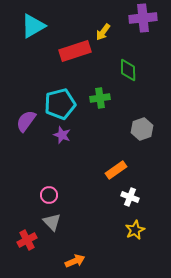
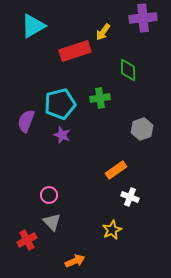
purple semicircle: rotated 15 degrees counterclockwise
yellow star: moved 23 px left
